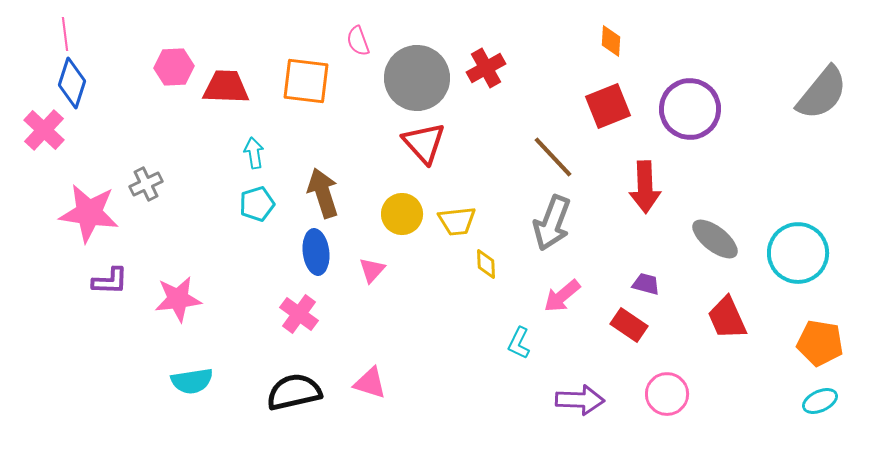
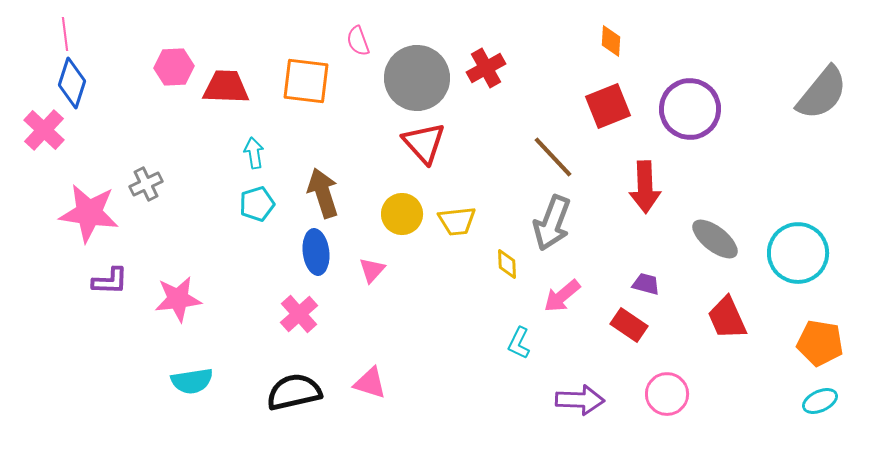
yellow diamond at (486, 264): moved 21 px right
pink cross at (299, 314): rotated 12 degrees clockwise
